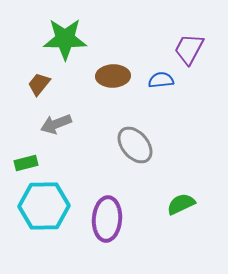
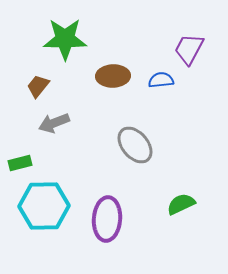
brown trapezoid: moved 1 px left, 2 px down
gray arrow: moved 2 px left, 1 px up
green rectangle: moved 6 px left
